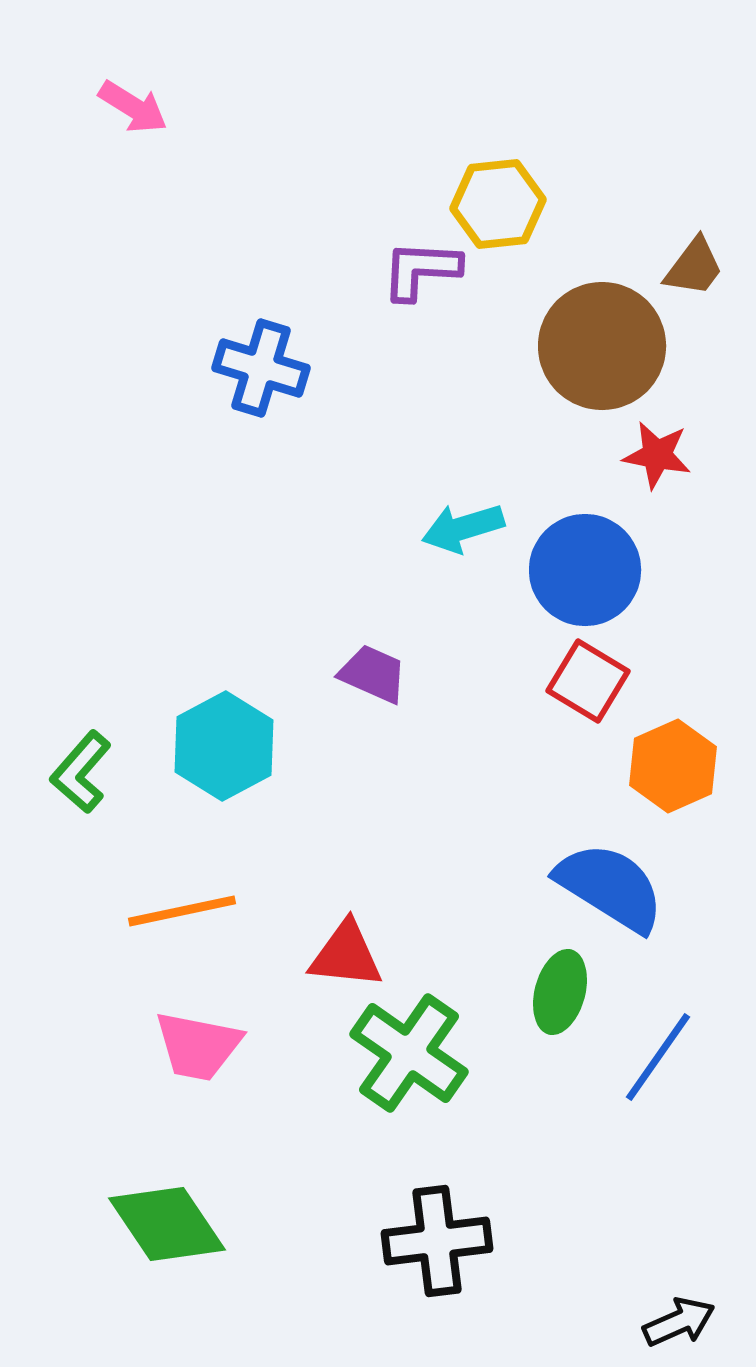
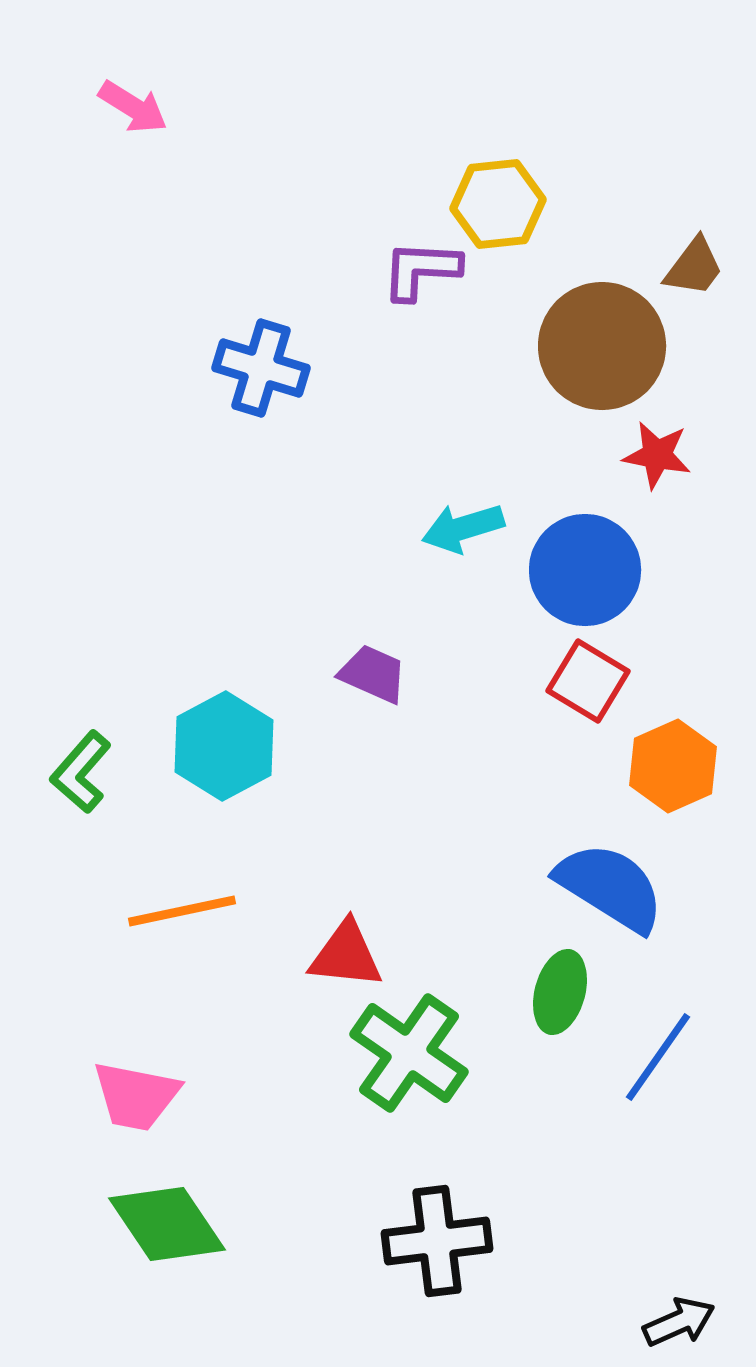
pink trapezoid: moved 62 px left, 50 px down
